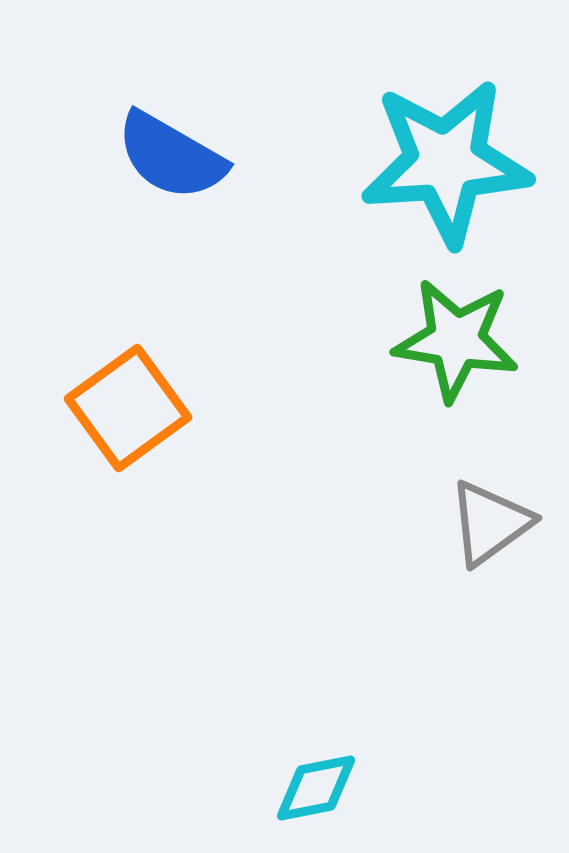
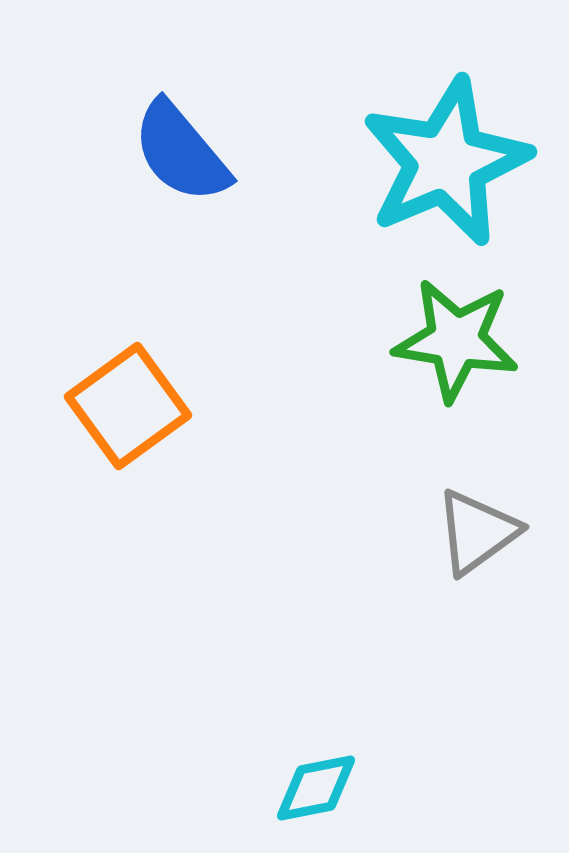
blue semicircle: moved 10 px right, 4 px up; rotated 20 degrees clockwise
cyan star: rotated 19 degrees counterclockwise
orange square: moved 2 px up
gray triangle: moved 13 px left, 9 px down
